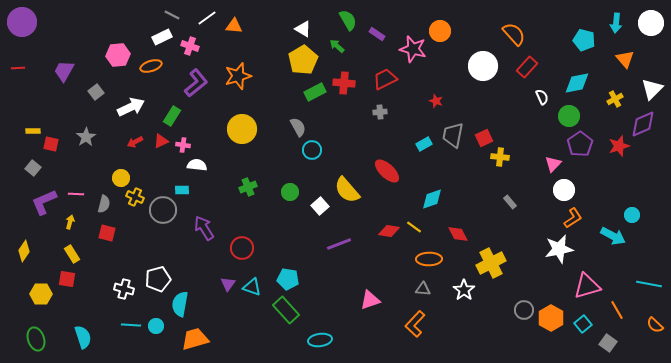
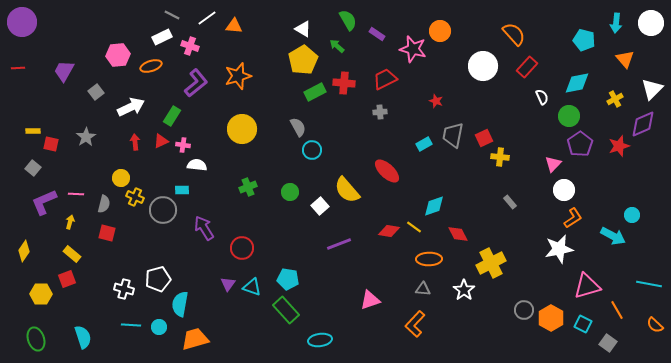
red arrow at (135, 142): rotated 112 degrees clockwise
cyan diamond at (432, 199): moved 2 px right, 7 px down
yellow rectangle at (72, 254): rotated 18 degrees counterclockwise
red square at (67, 279): rotated 30 degrees counterclockwise
cyan square at (583, 324): rotated 24 degrees counterclockwise
cyan circle at (156, 326): moved 3 px right, 1 px down
